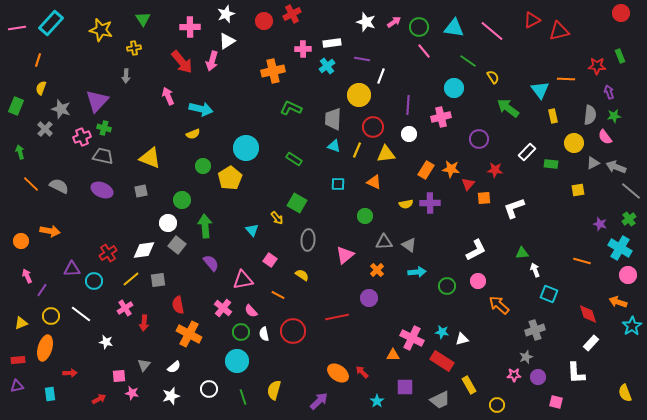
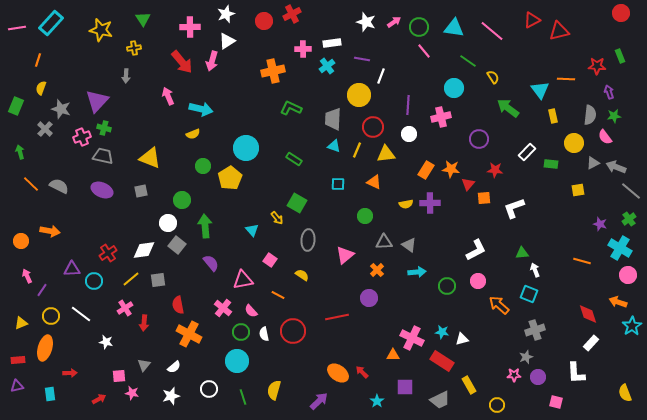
cyan square at (549, 294): moved 20 px left
